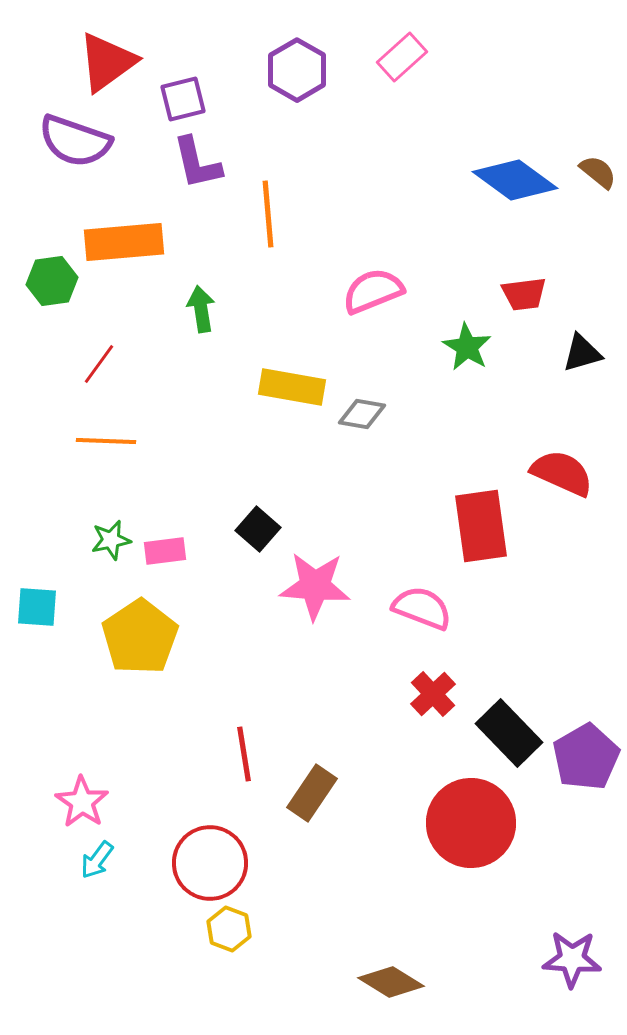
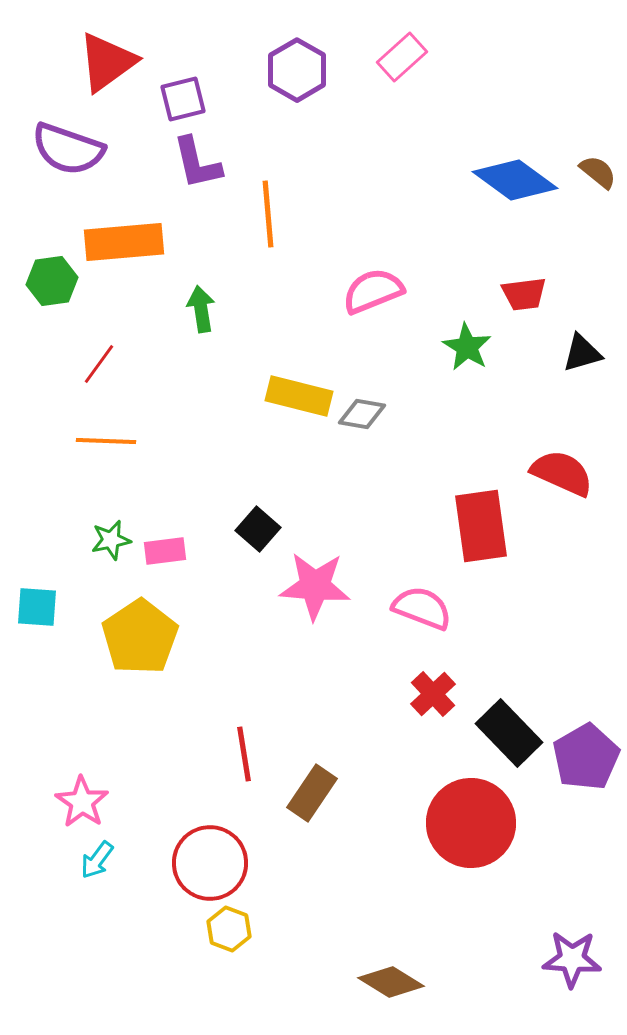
purple semicircle at (75, 141): moved 7 px left, 8 px down
yellow rectangle at (292, 387): moved 7 px right, 9 px down; rotated 4 degrees clockwise
